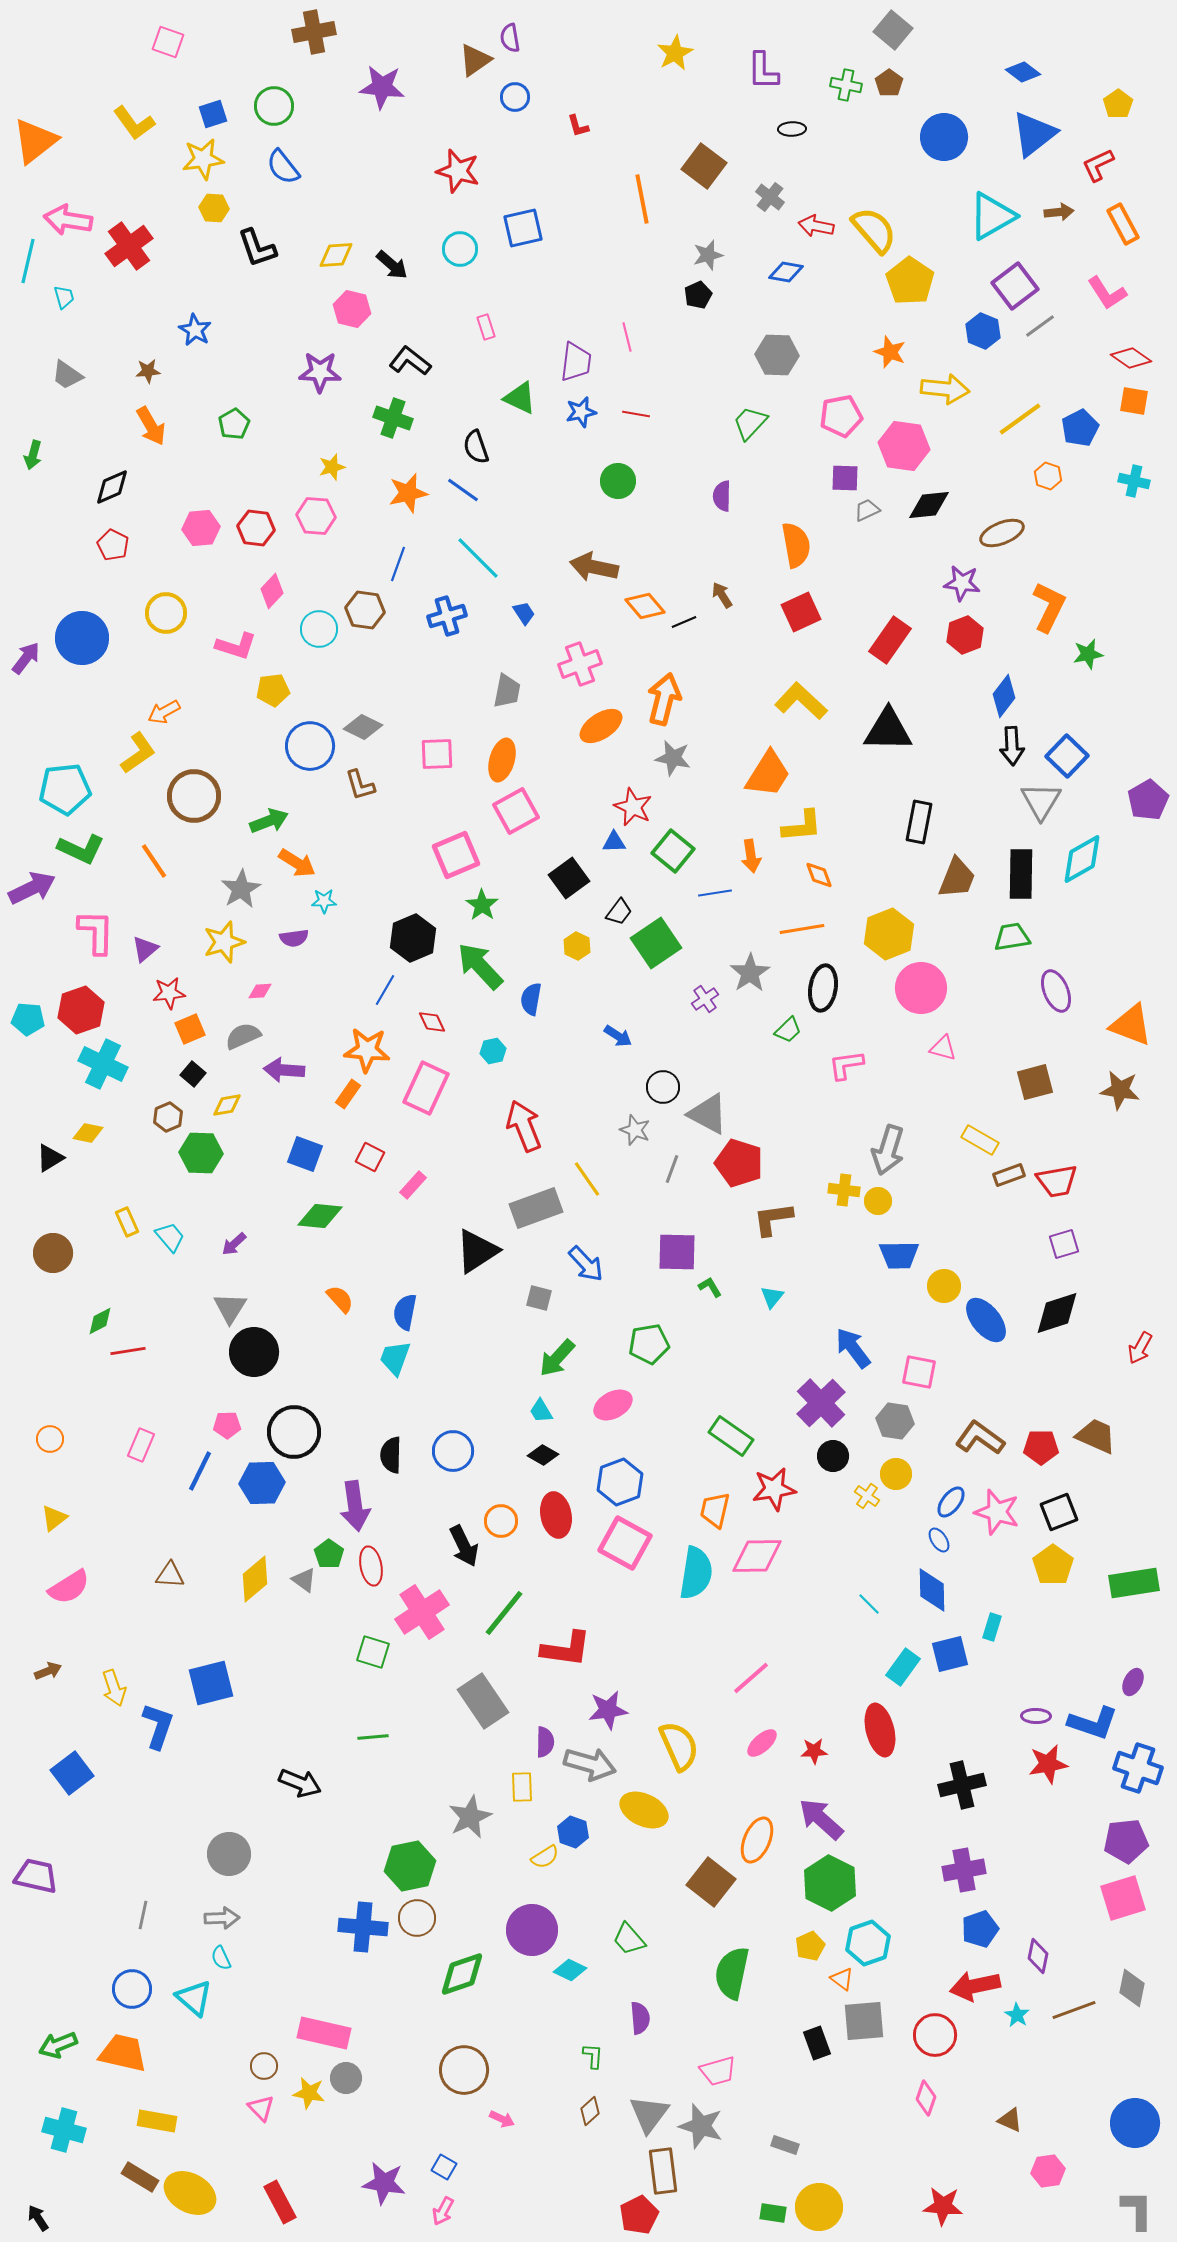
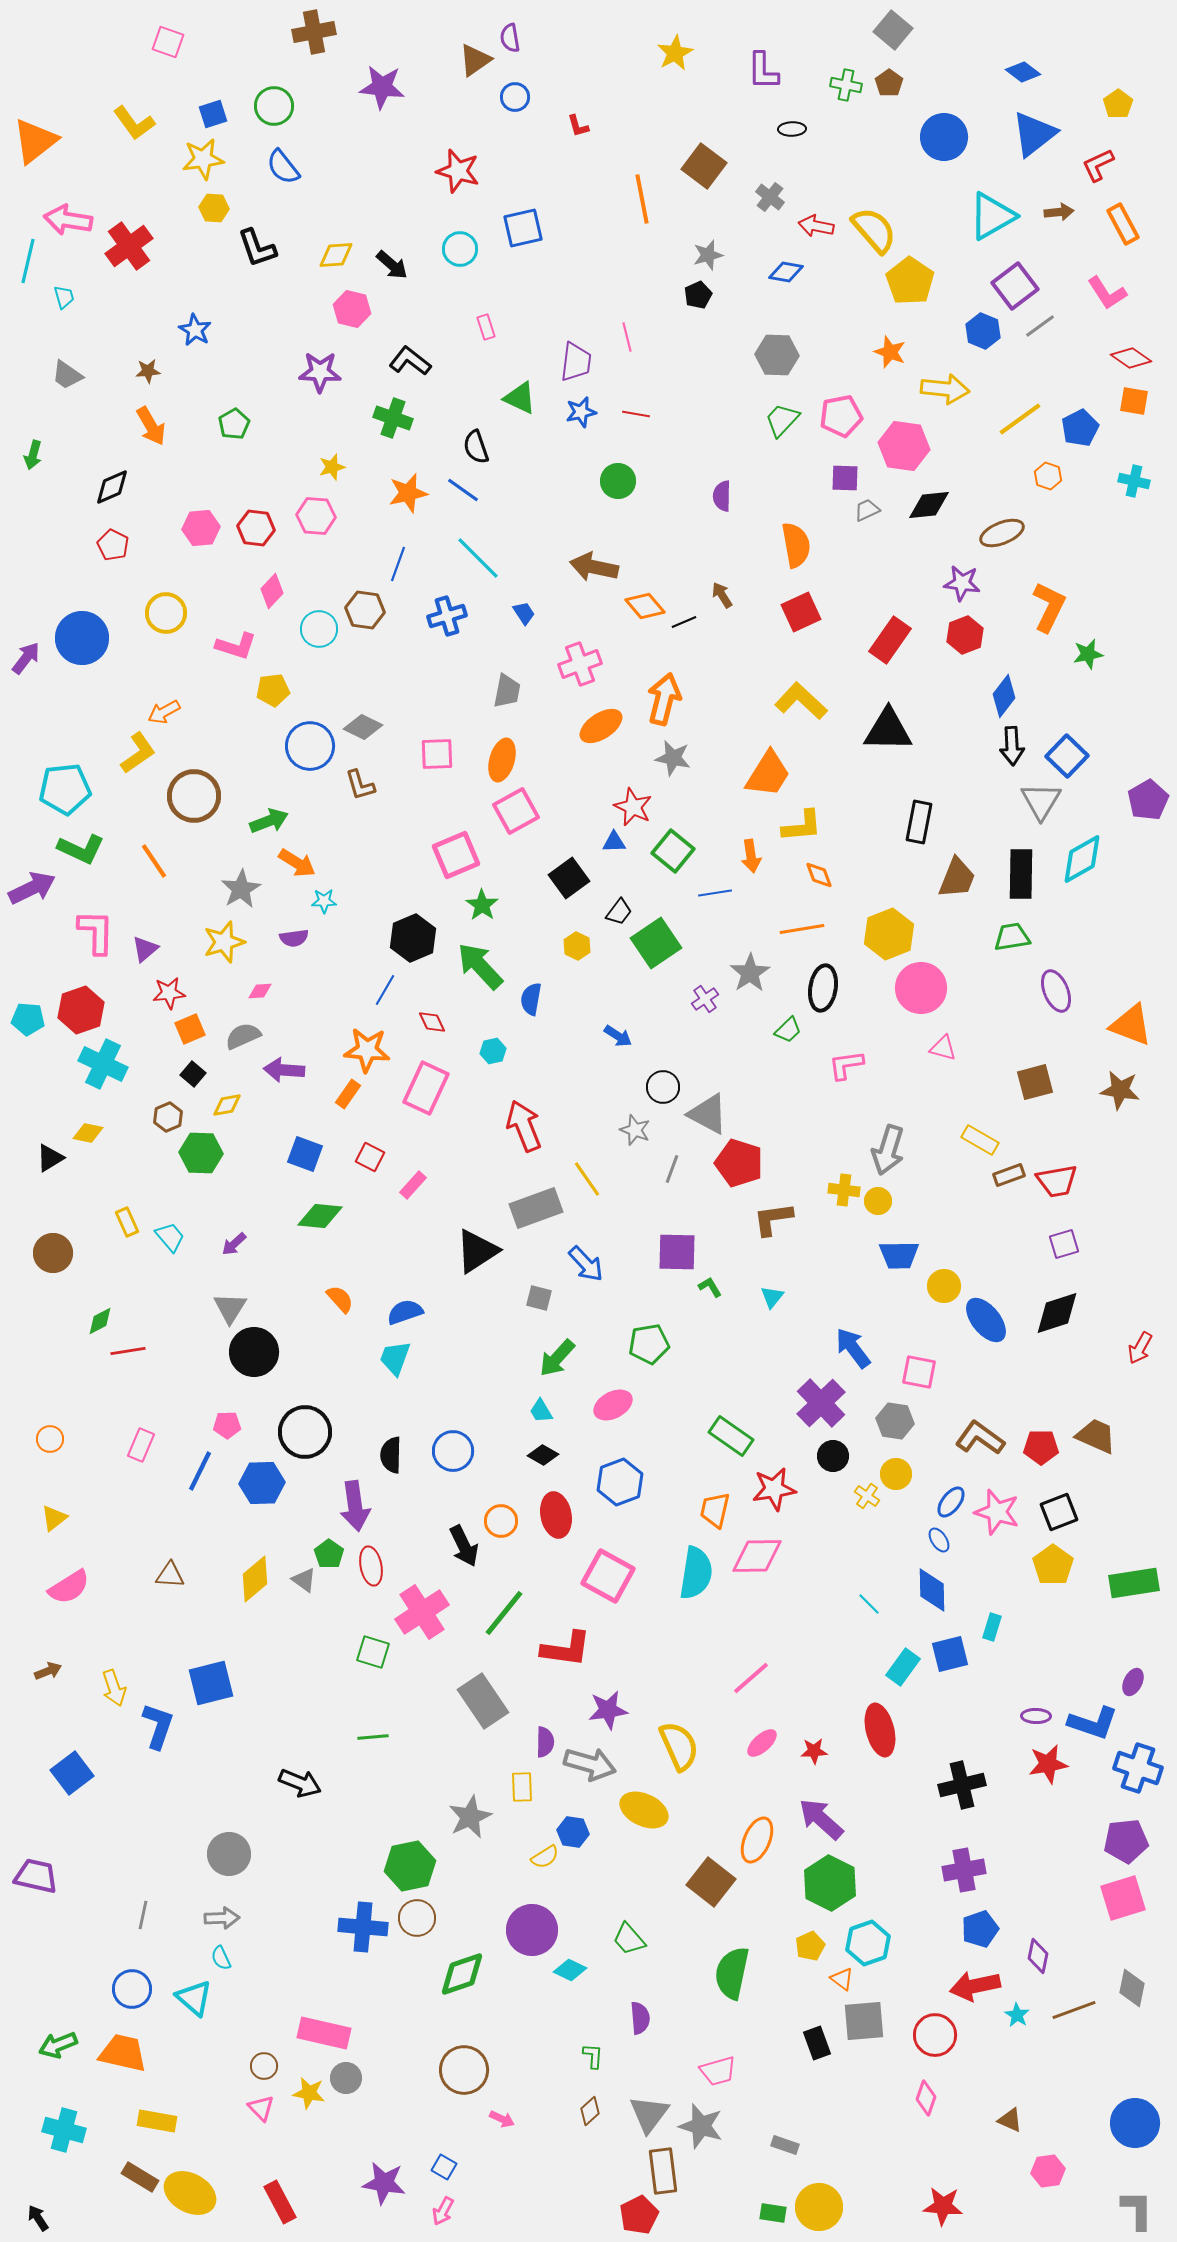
green trapezoid at (750, 423): moved 32 px right, 3 px up
blue semicircle at (405, 1312): rotated 60 degrees clockwise
black circle at (294, 1432): moved 11 px right
pink square at (625, 1543): moved 17 px left, 33 px down
blue hexagon at (573, 1832): rotated 12 degrees counterclockwise
